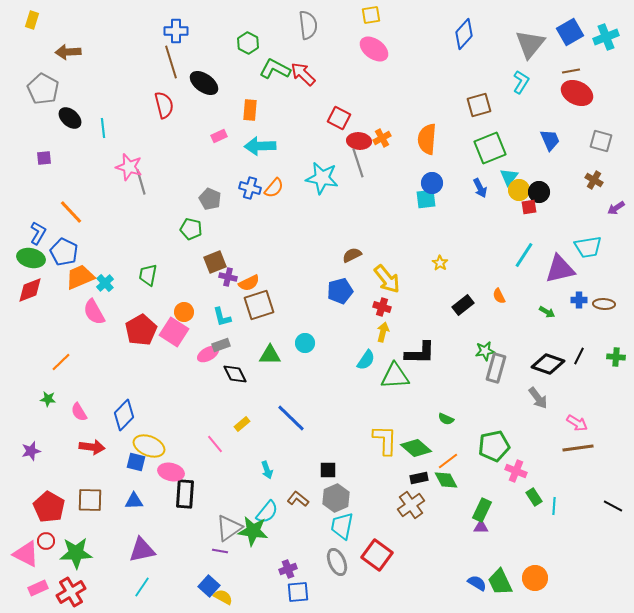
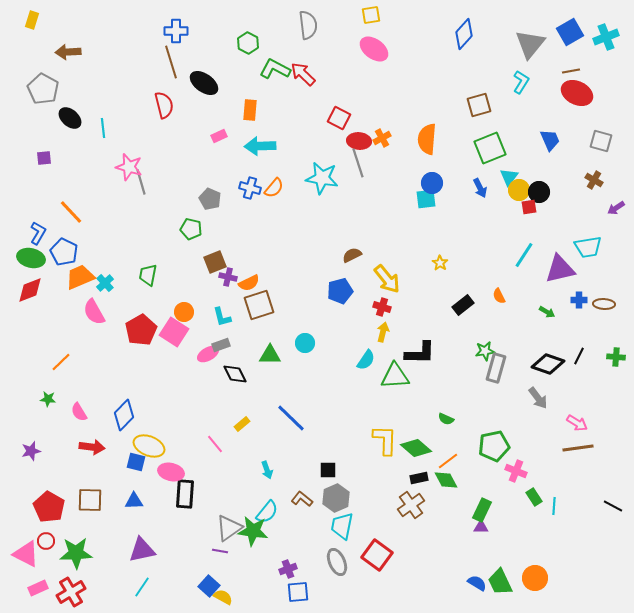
brown L-shape at (298, 499): moved 4 px right
